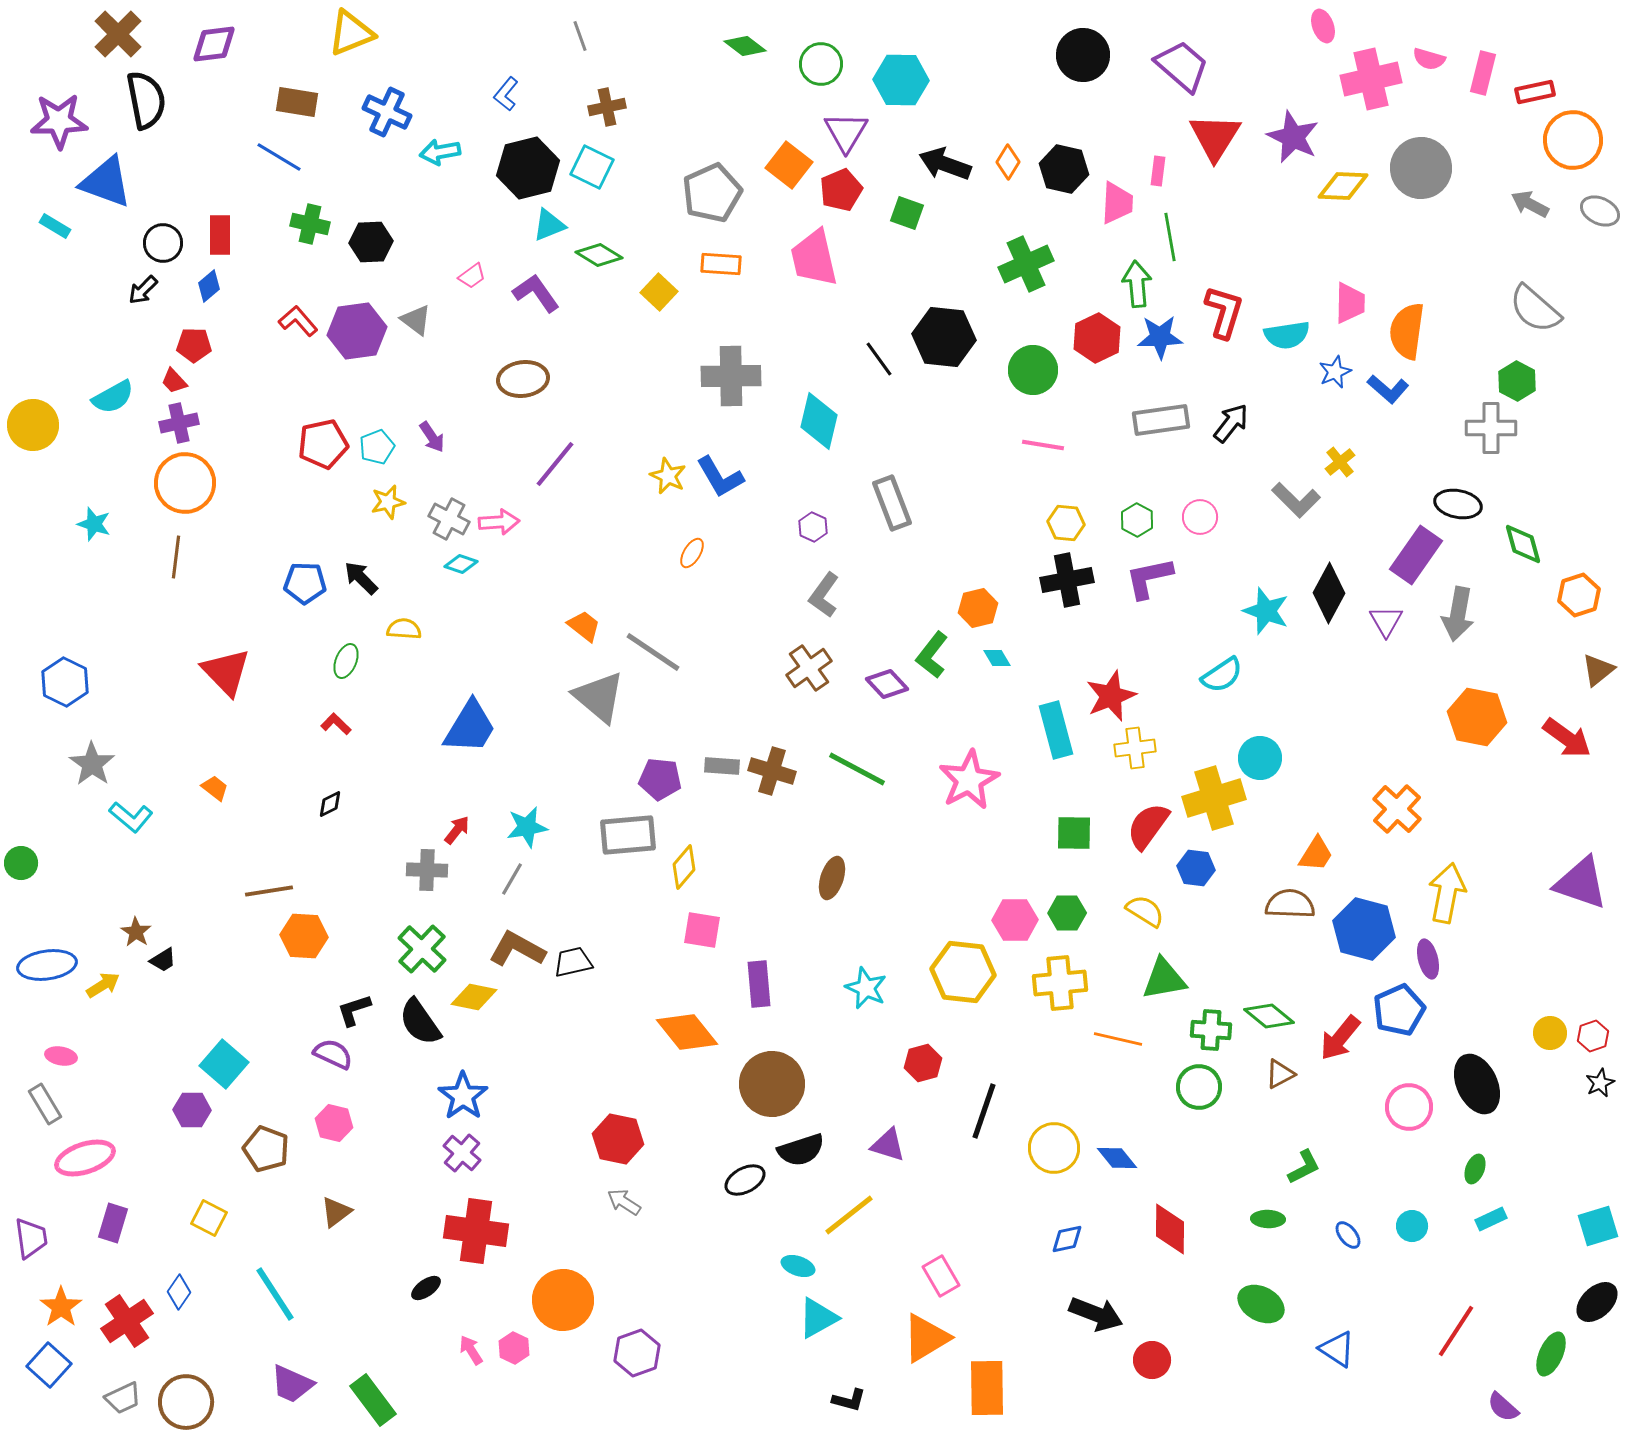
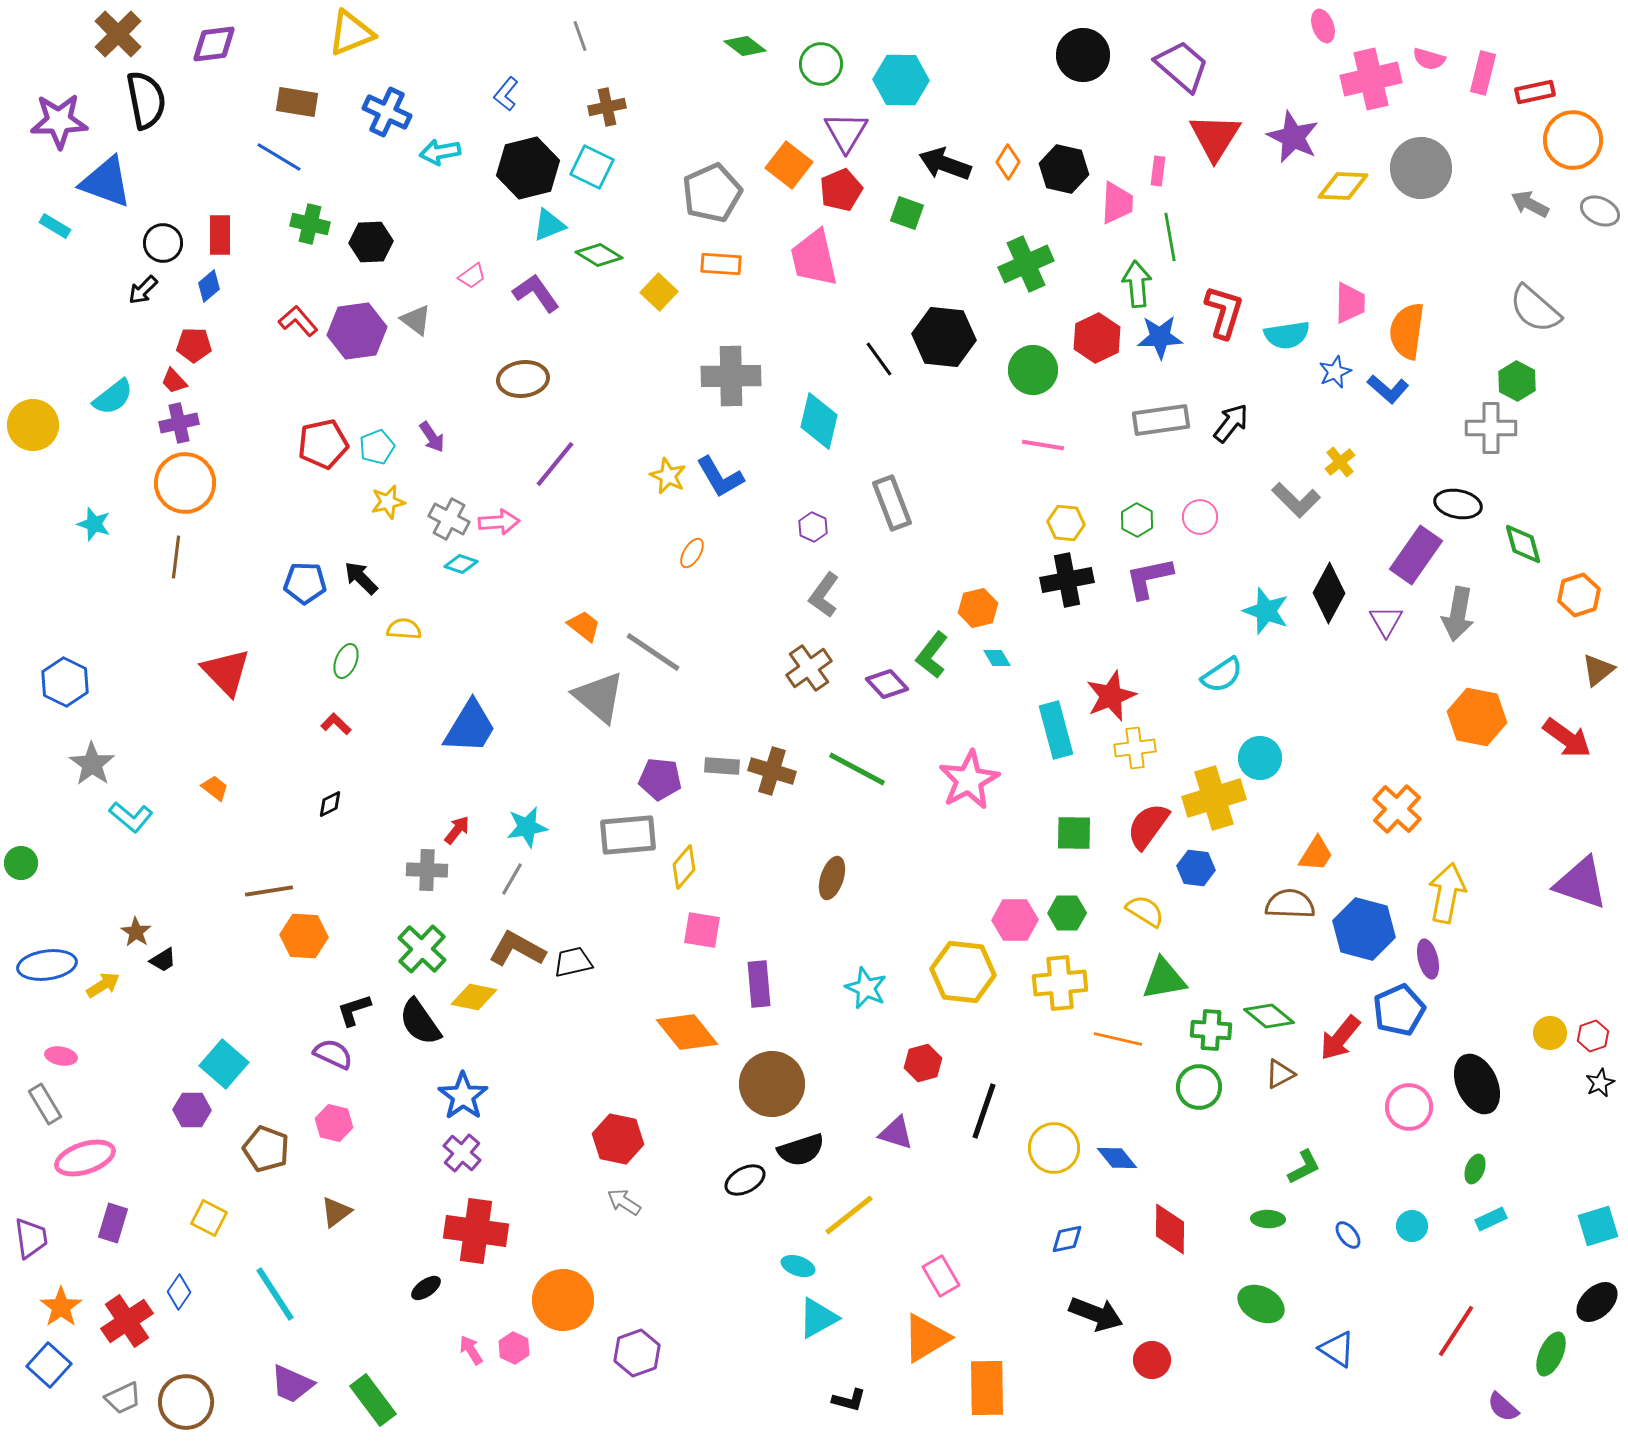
cyan semicircle at (113, 397): rotated 9 degrees counterclockwise
purple triangle at (888, 1145): moved 8 px right, 12 px up
